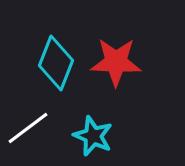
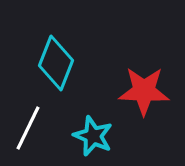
red star: moved 28 px right, 29 px down
white line: rotated 27 degrees counterclockwise
